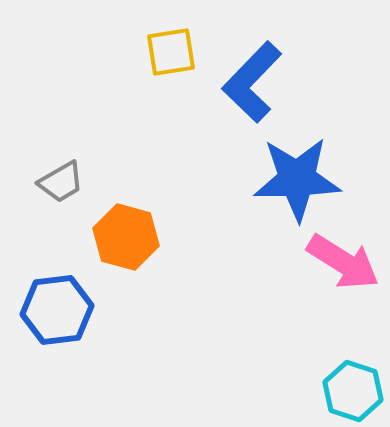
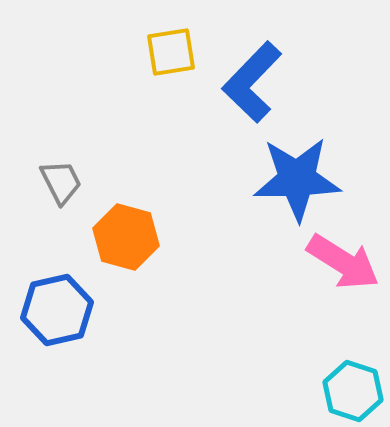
gray trapezoid: rotated 87 degrees counterclockwise
blue hexagon: rotated 6 degrees counterclockwise
